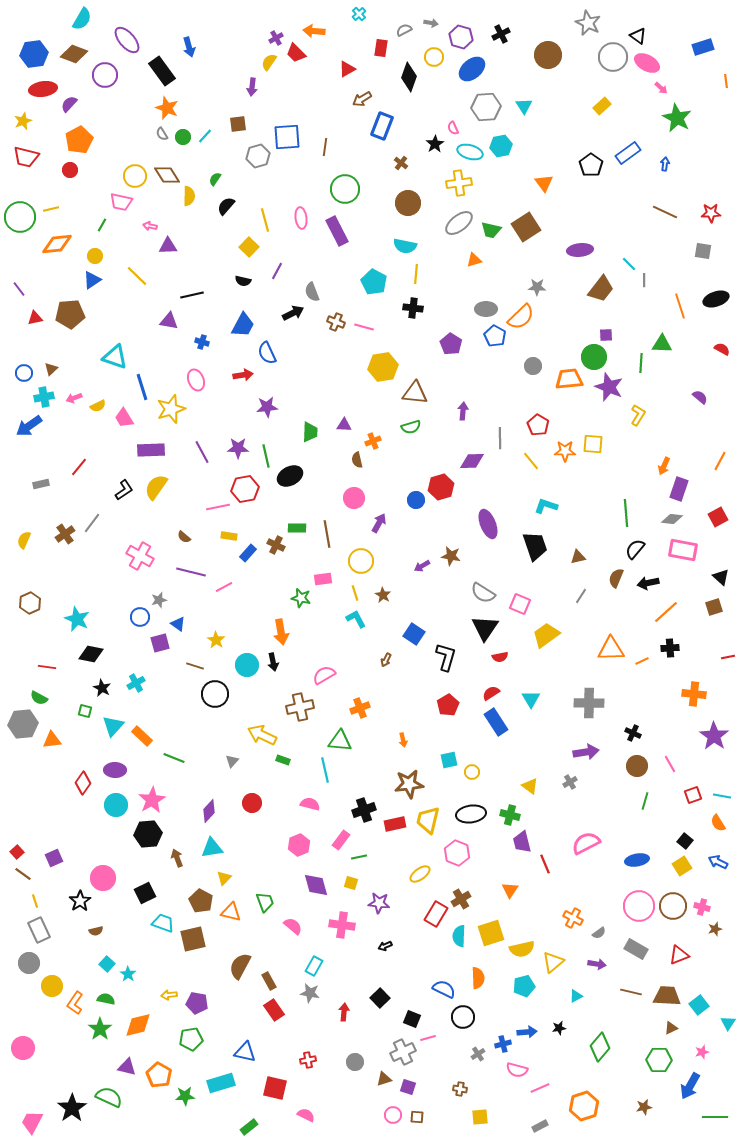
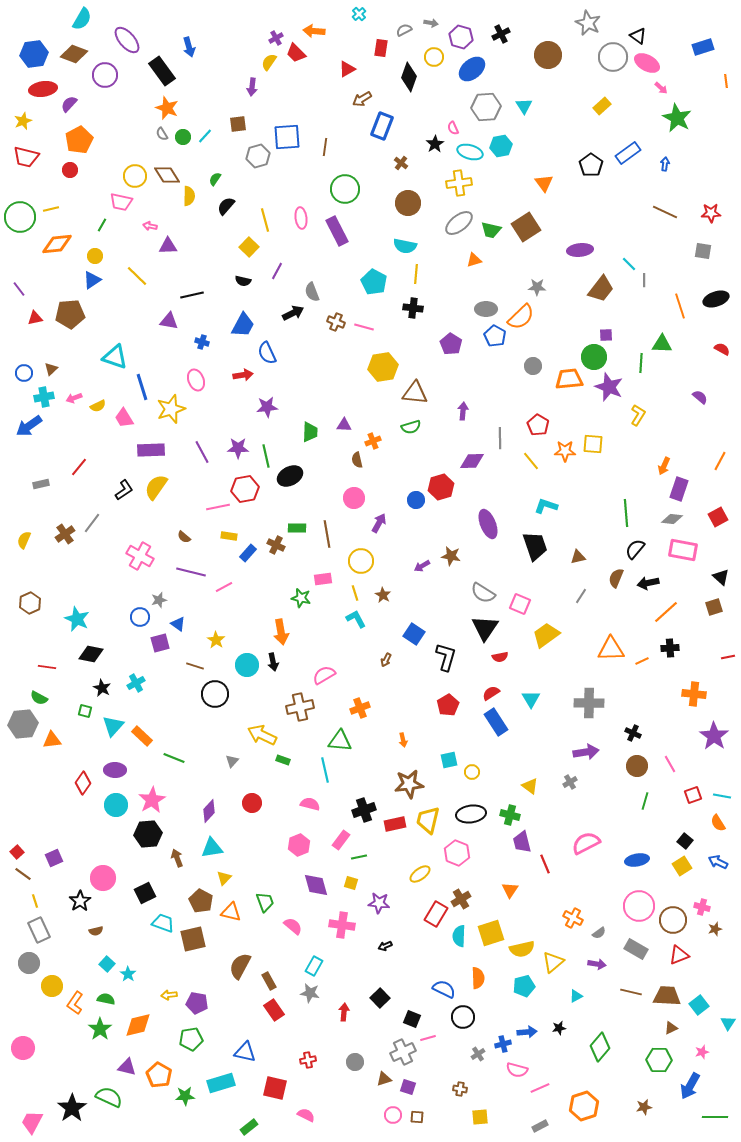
brown circle at (673, 906): moved 14 px down
